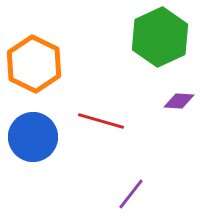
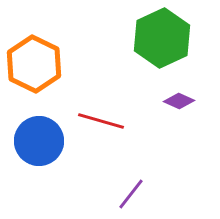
green hexagon: moved 2 px right, 1 px down
purple diamond: rotated 20 degrees clockwise
blue circle: moved 6 px right, 4 px down
